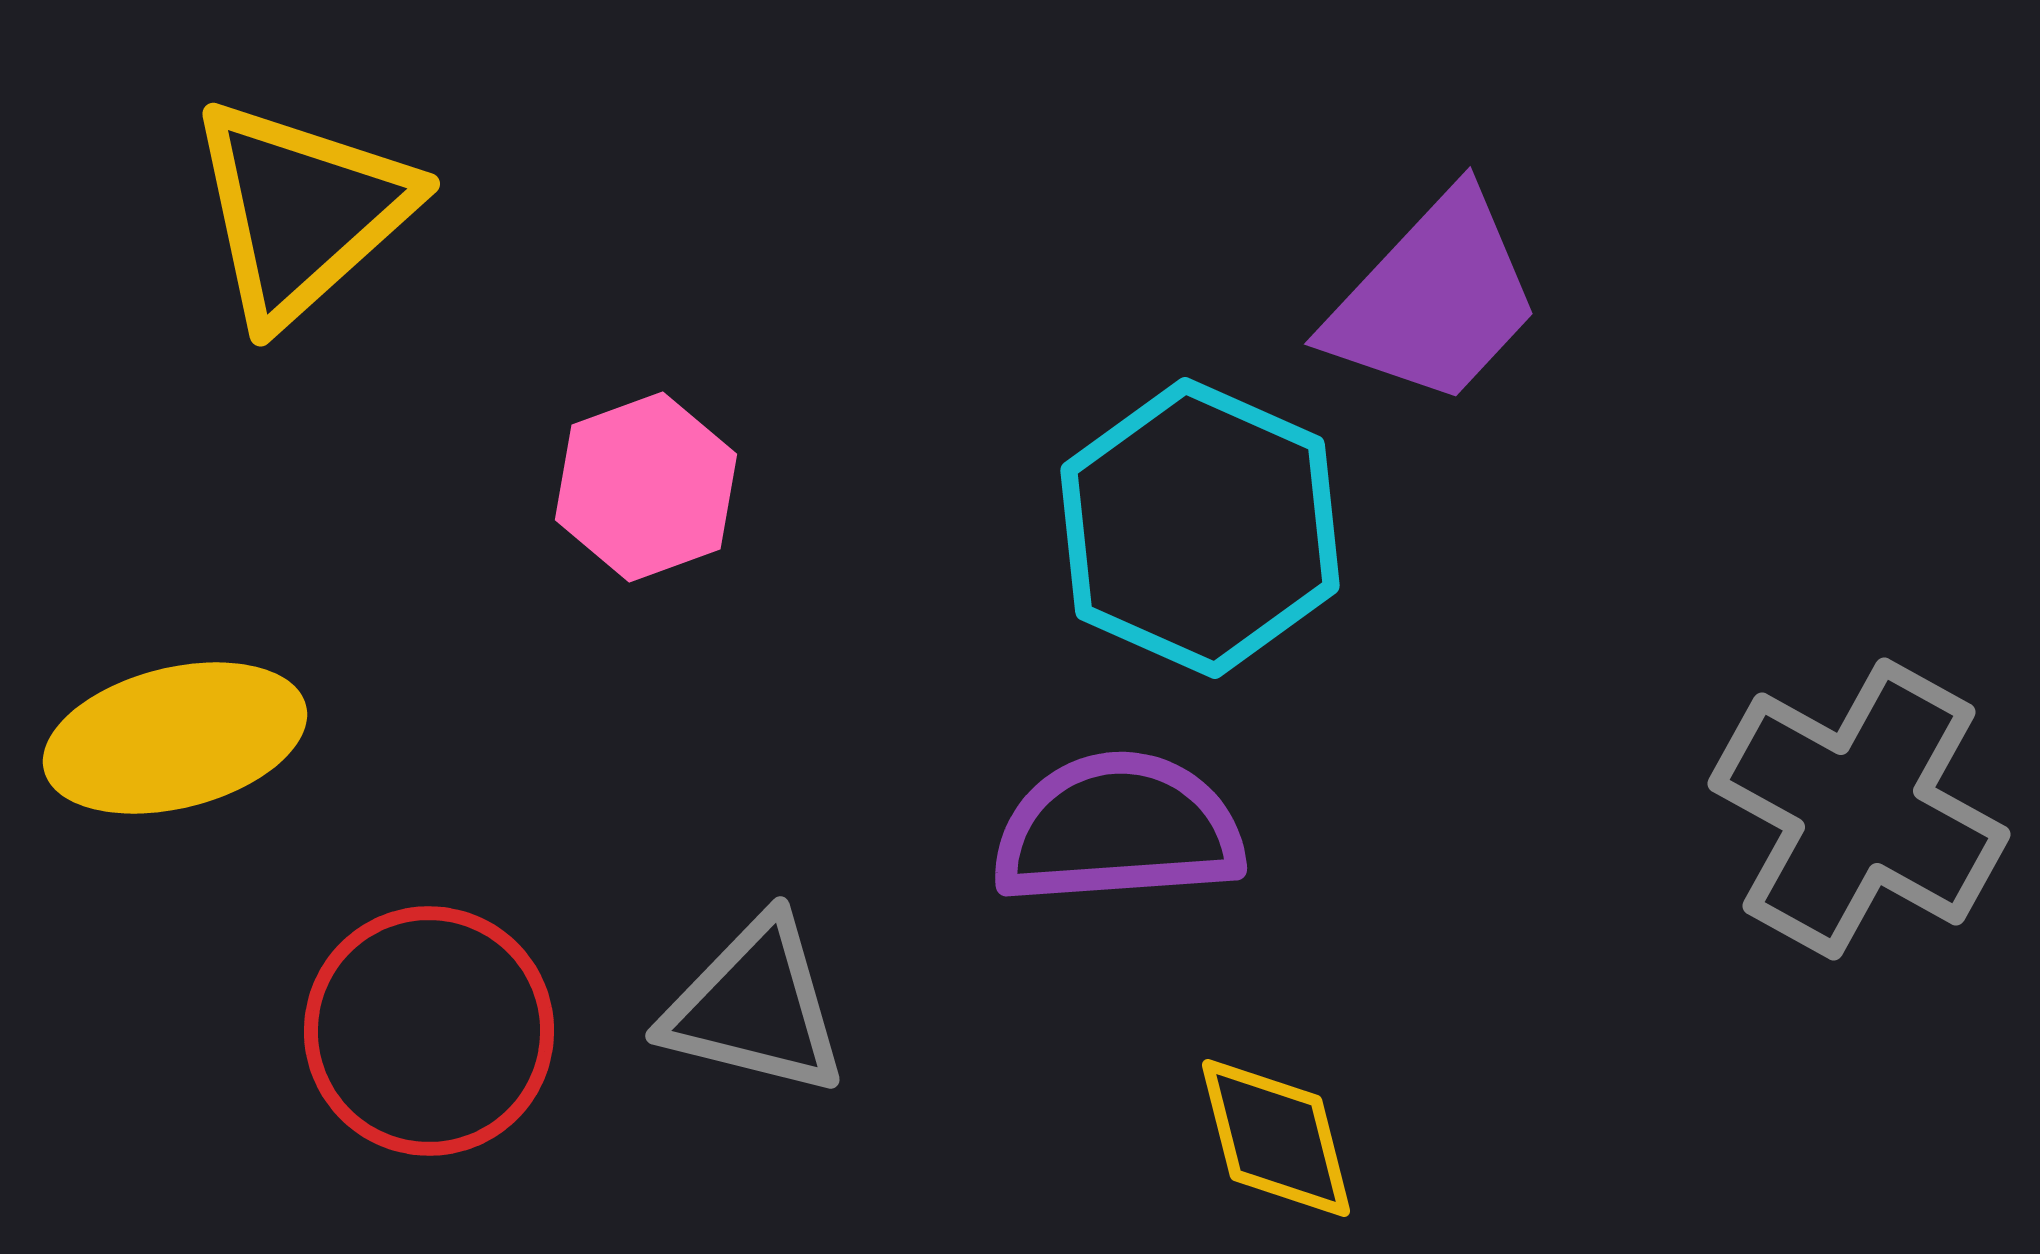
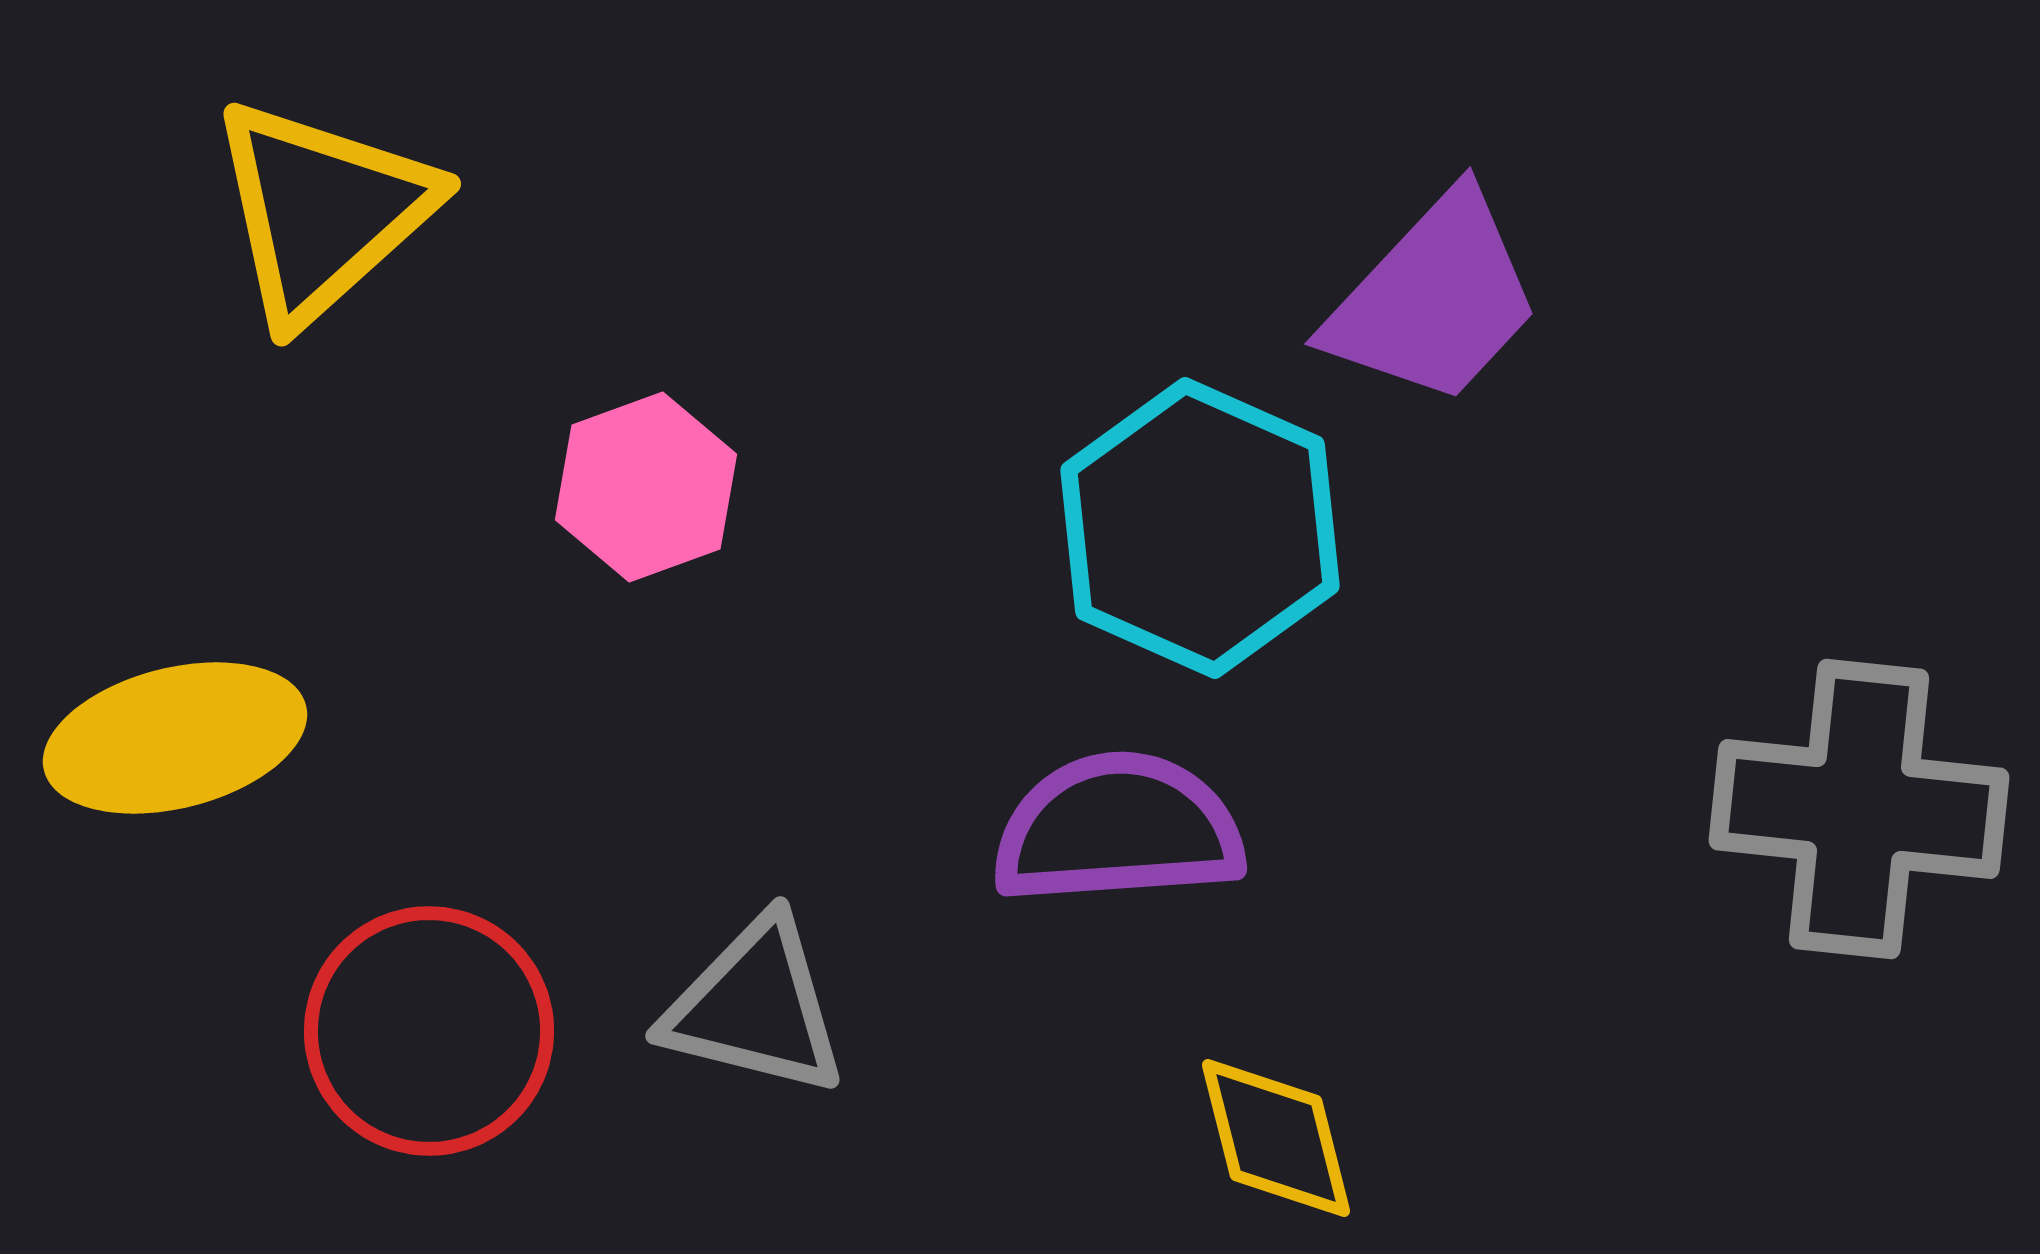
yellow triangle: moved 21 px right
gray cross: rotated 23 degrees counterclockwise
